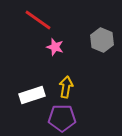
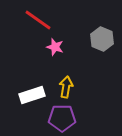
gray hexagon: moved 1 px up
